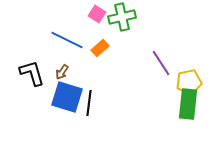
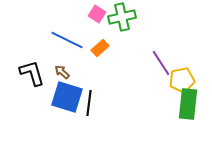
brown arrow: rotated 98 degrees clockwise
yellow pentagon: moved 7 px left, 2 px up
